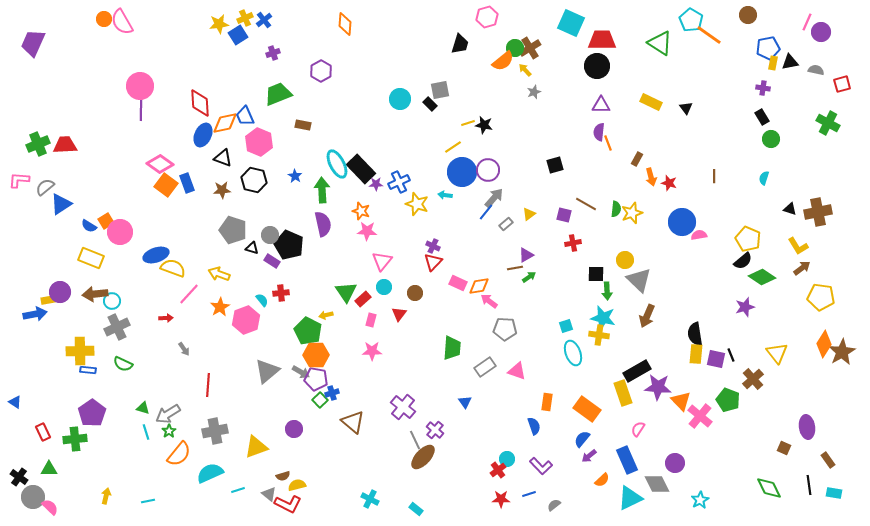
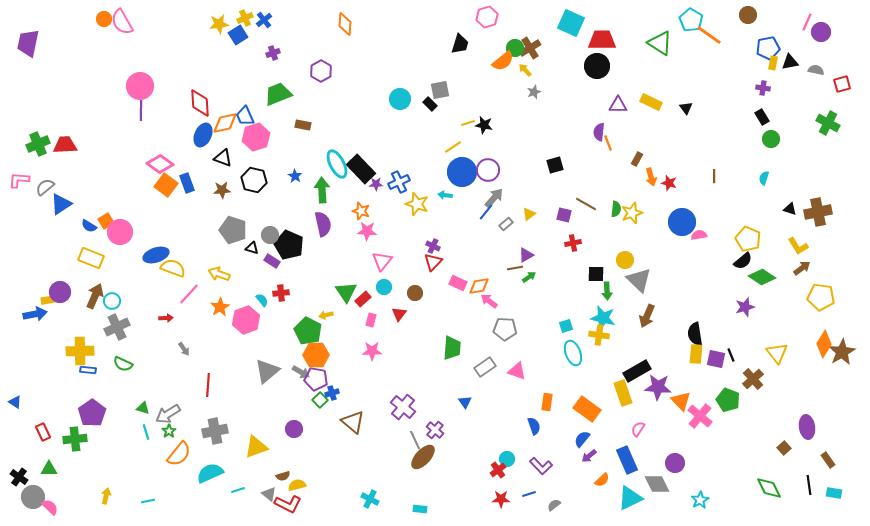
purple trapezoid at (33, 43): moved 5 px left; rotated 12 degrees counterclockwise
purple triangle at (601, 105): moved 17 px right
pink hexagon at (259, 142): moved 3 px left, 5 px up; rotated 20 degrees clockwise
brown arrow at (95, 294): moved 2 px down; rotated 120 degrees clockwise
brown square at (784, 448): rotated 24 degrees clockwise
cyan rectangle at (416, 509): moved 4 px right; rotated 32 degrees counterclockwise
